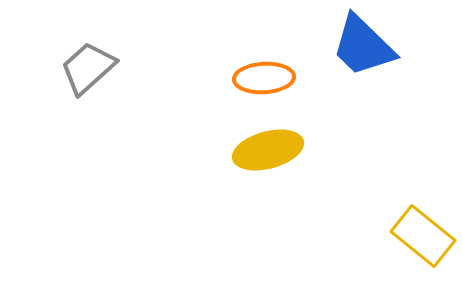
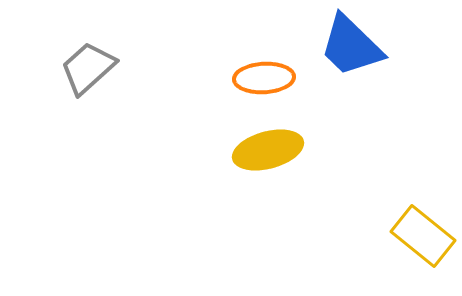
blue trapezoid: moved 12 px left
